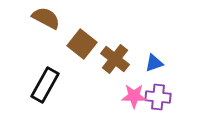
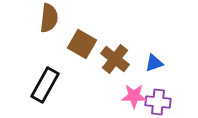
brown semicircle: moved 3 px right; rotated 68 degrees clockwise
brown square: rotated 8 degrees counterclockwise
purple cross: moved 5 px down
